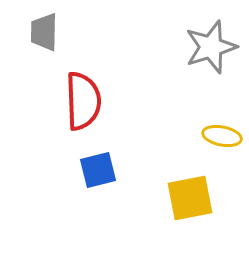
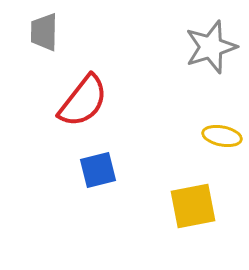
red semicircle: rotated 40 degrees clockwise
yellow square: moved 3 px right, 8 px down
